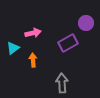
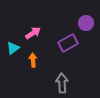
pink arrow: rotated 21 degrees counterclockwise
